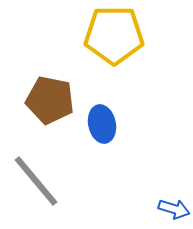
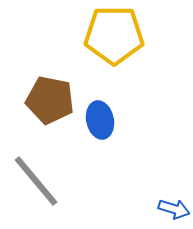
blue ellipse: moved 2 px left, 4 px up
